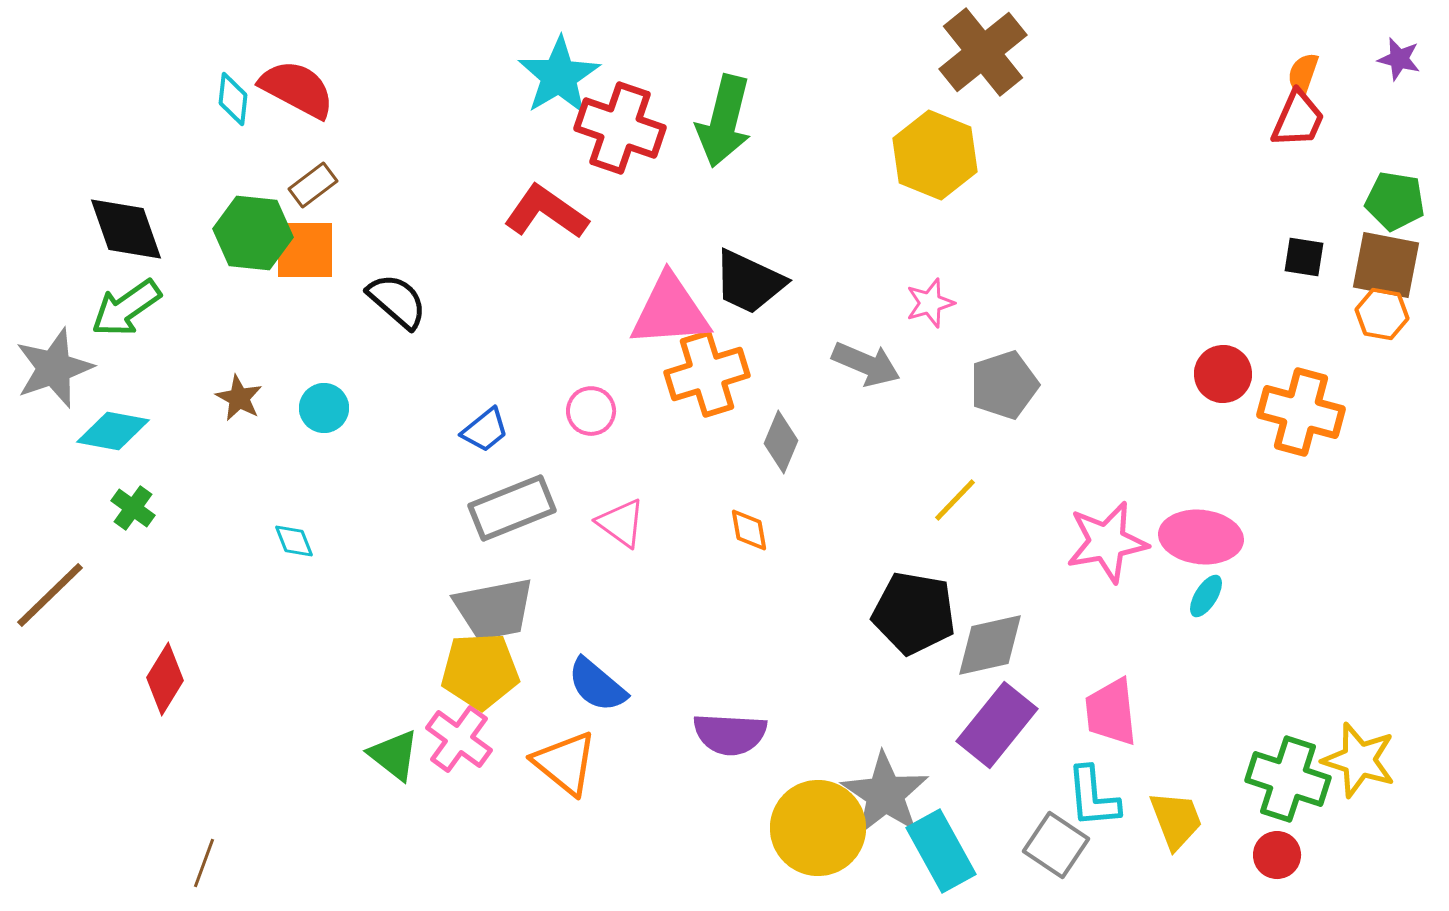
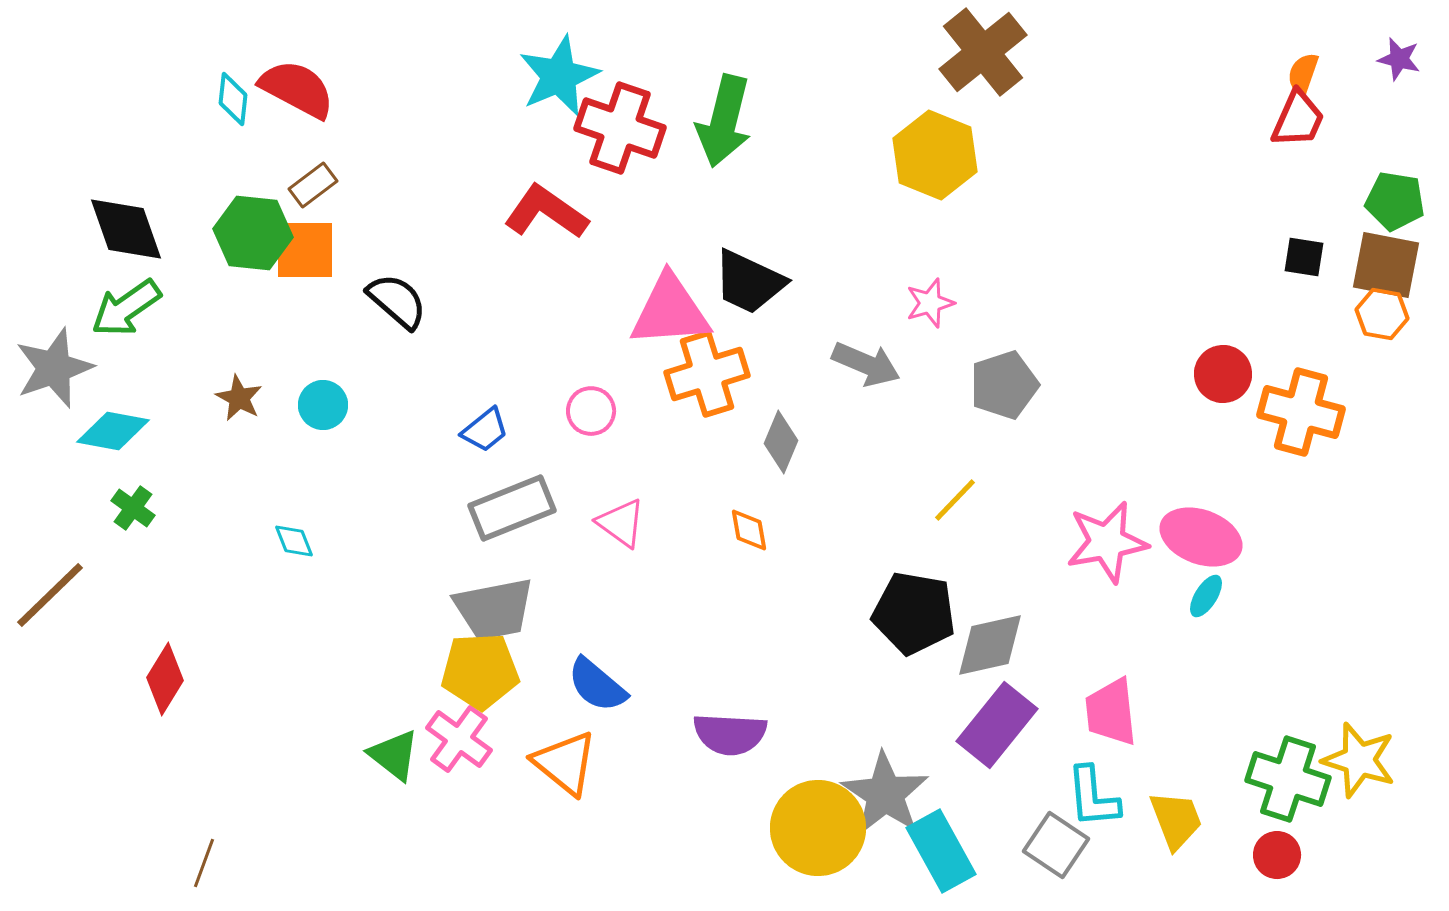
cyan star at (559, 76): rotated 8 degrees clockwise
cyan circle at (324, 408): moved 1 px left, 3 px up
pink ellipse at (1201, 537): rotated 14 degrees clockwise
